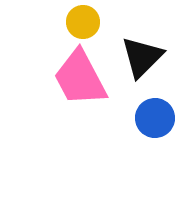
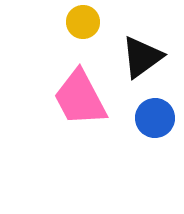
black triangle: rotated 9 degrees clockwise
pink trapezoid: moved 20 px down
